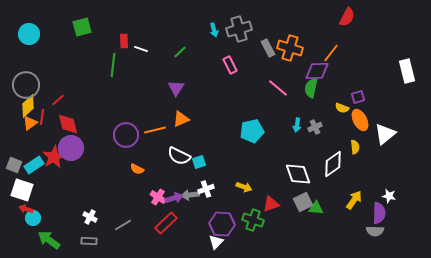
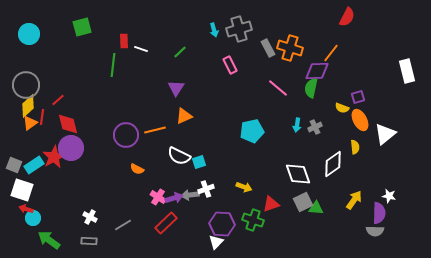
orange triangle at (181, 119): moved 3 px right, 3 px up
